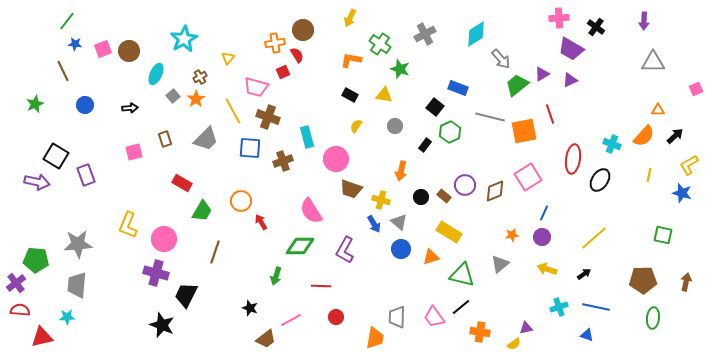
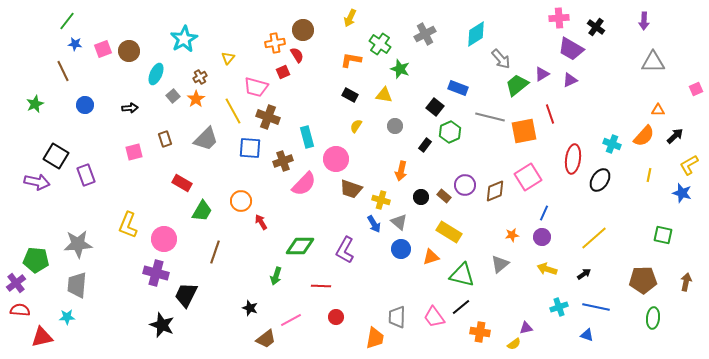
pink semicircle at (311, 211): moved 7 px left, 27 px up; rotated 104 degrees counterclockwise
